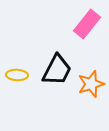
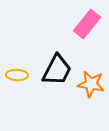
orange star: rotated 28 degrees clockwise
